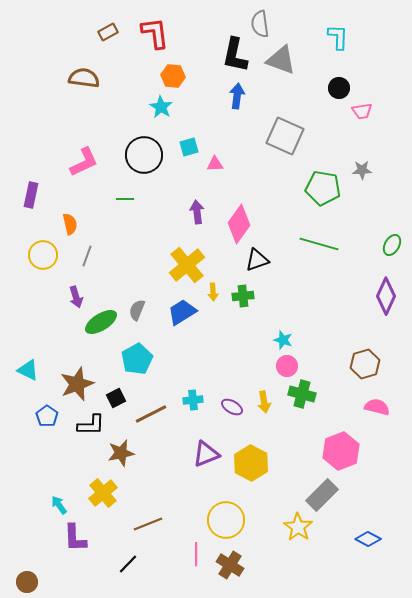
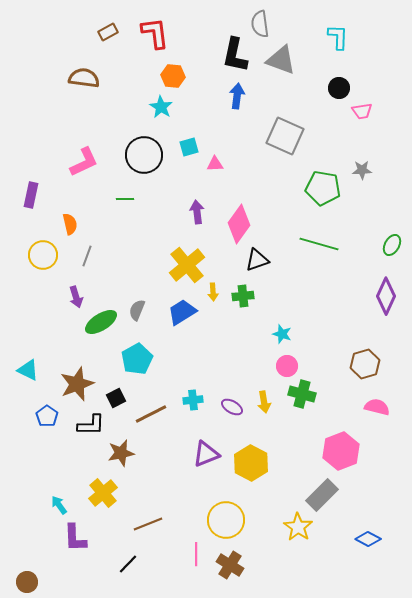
cyan star at (283, 340): moved 1 px left, 6 px up
